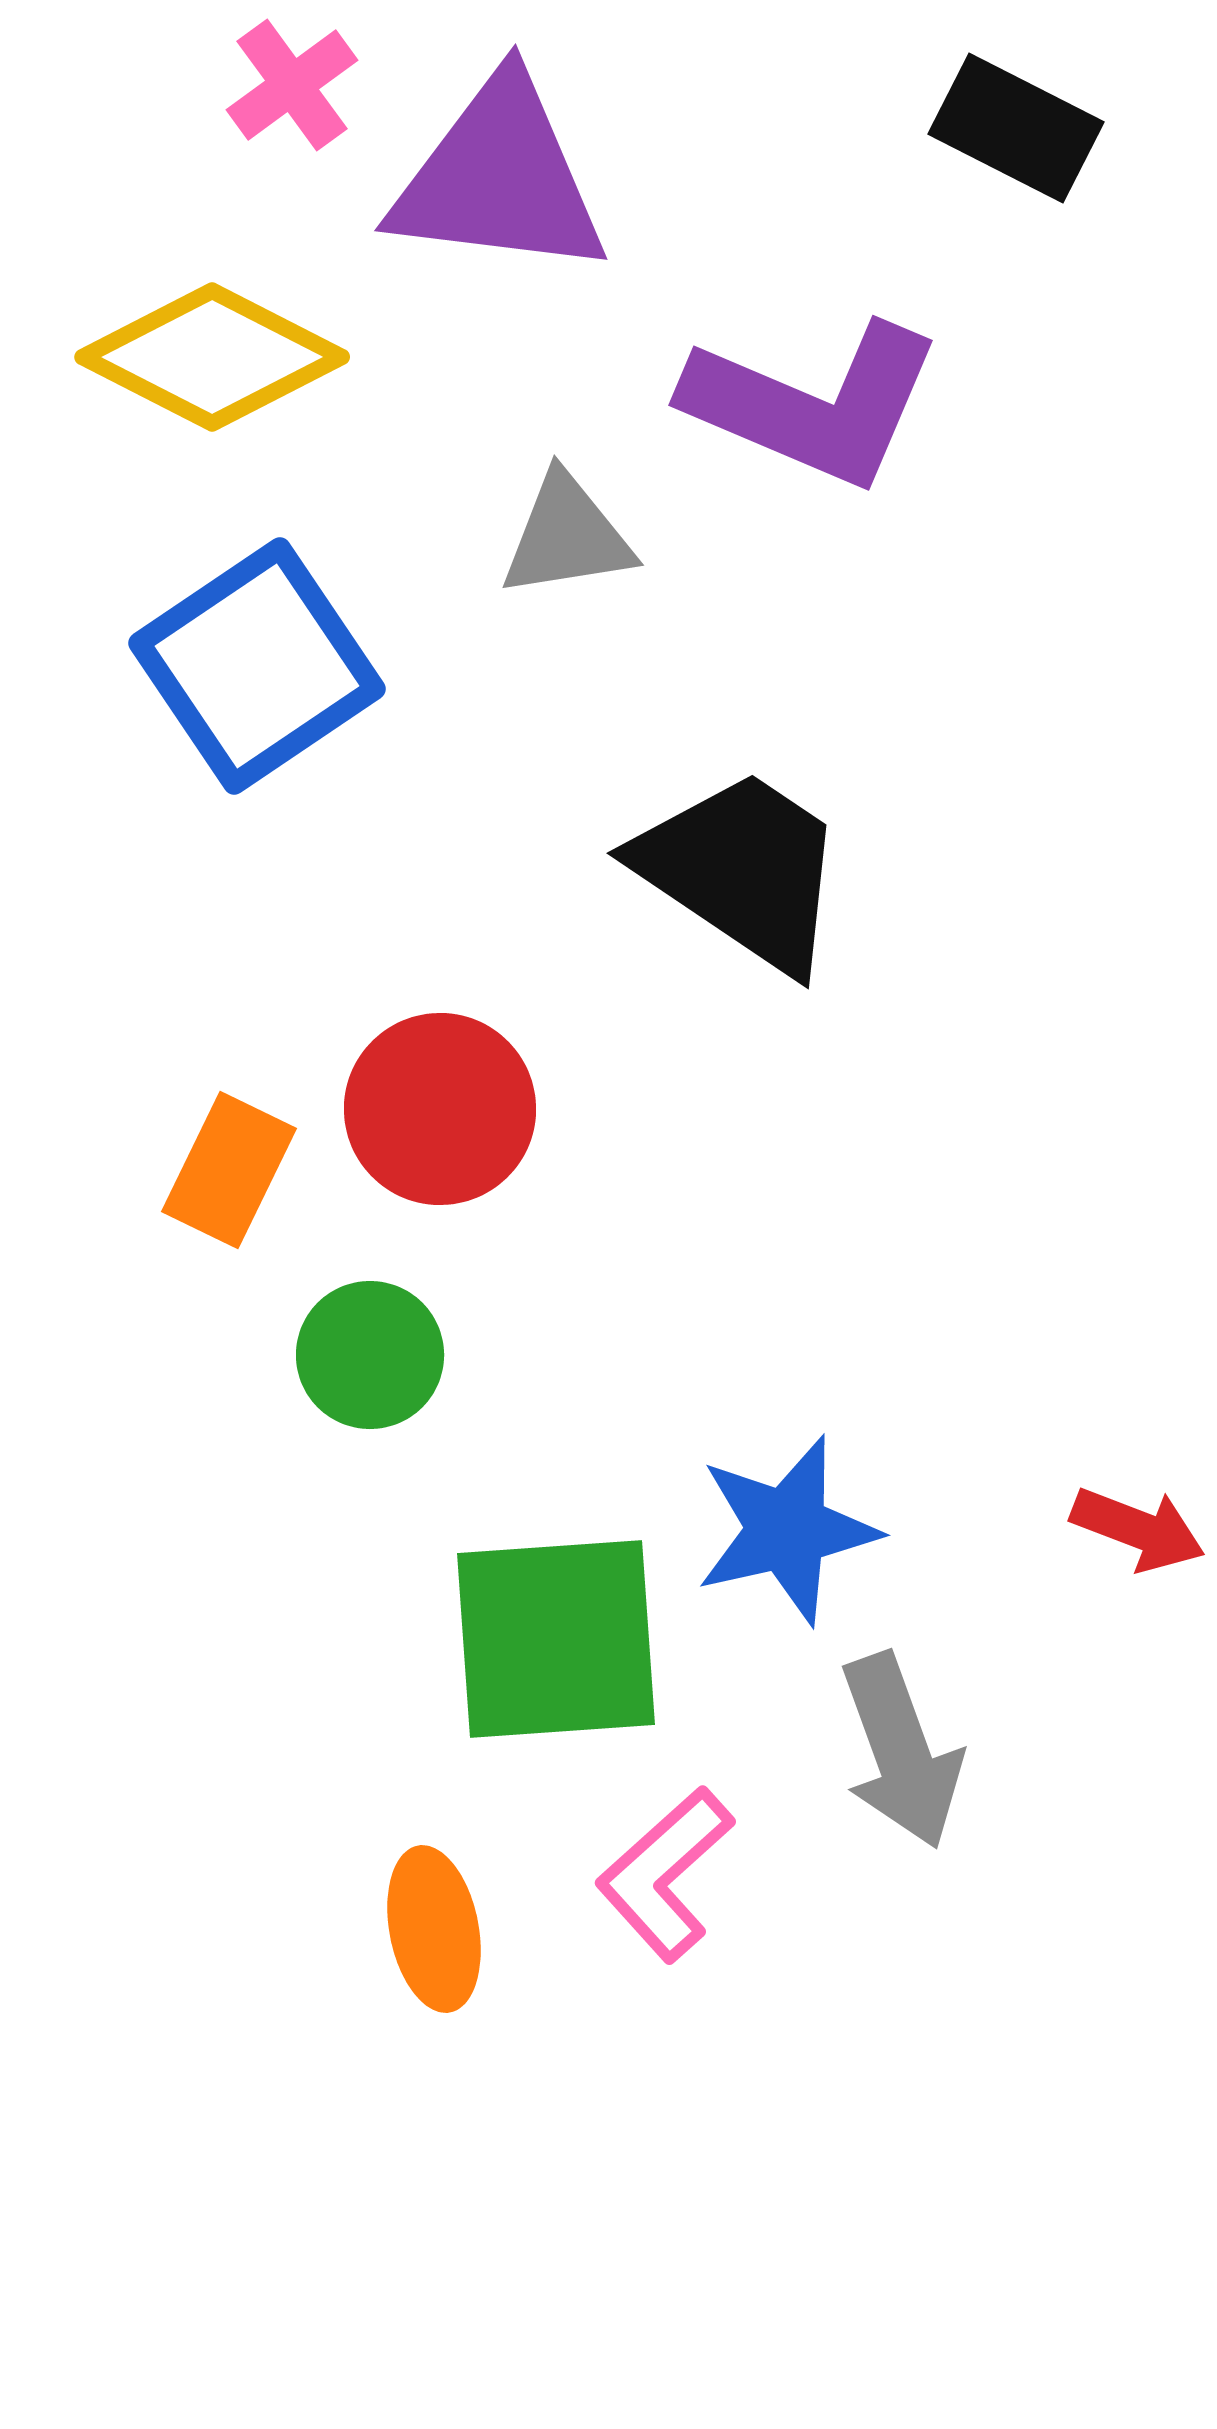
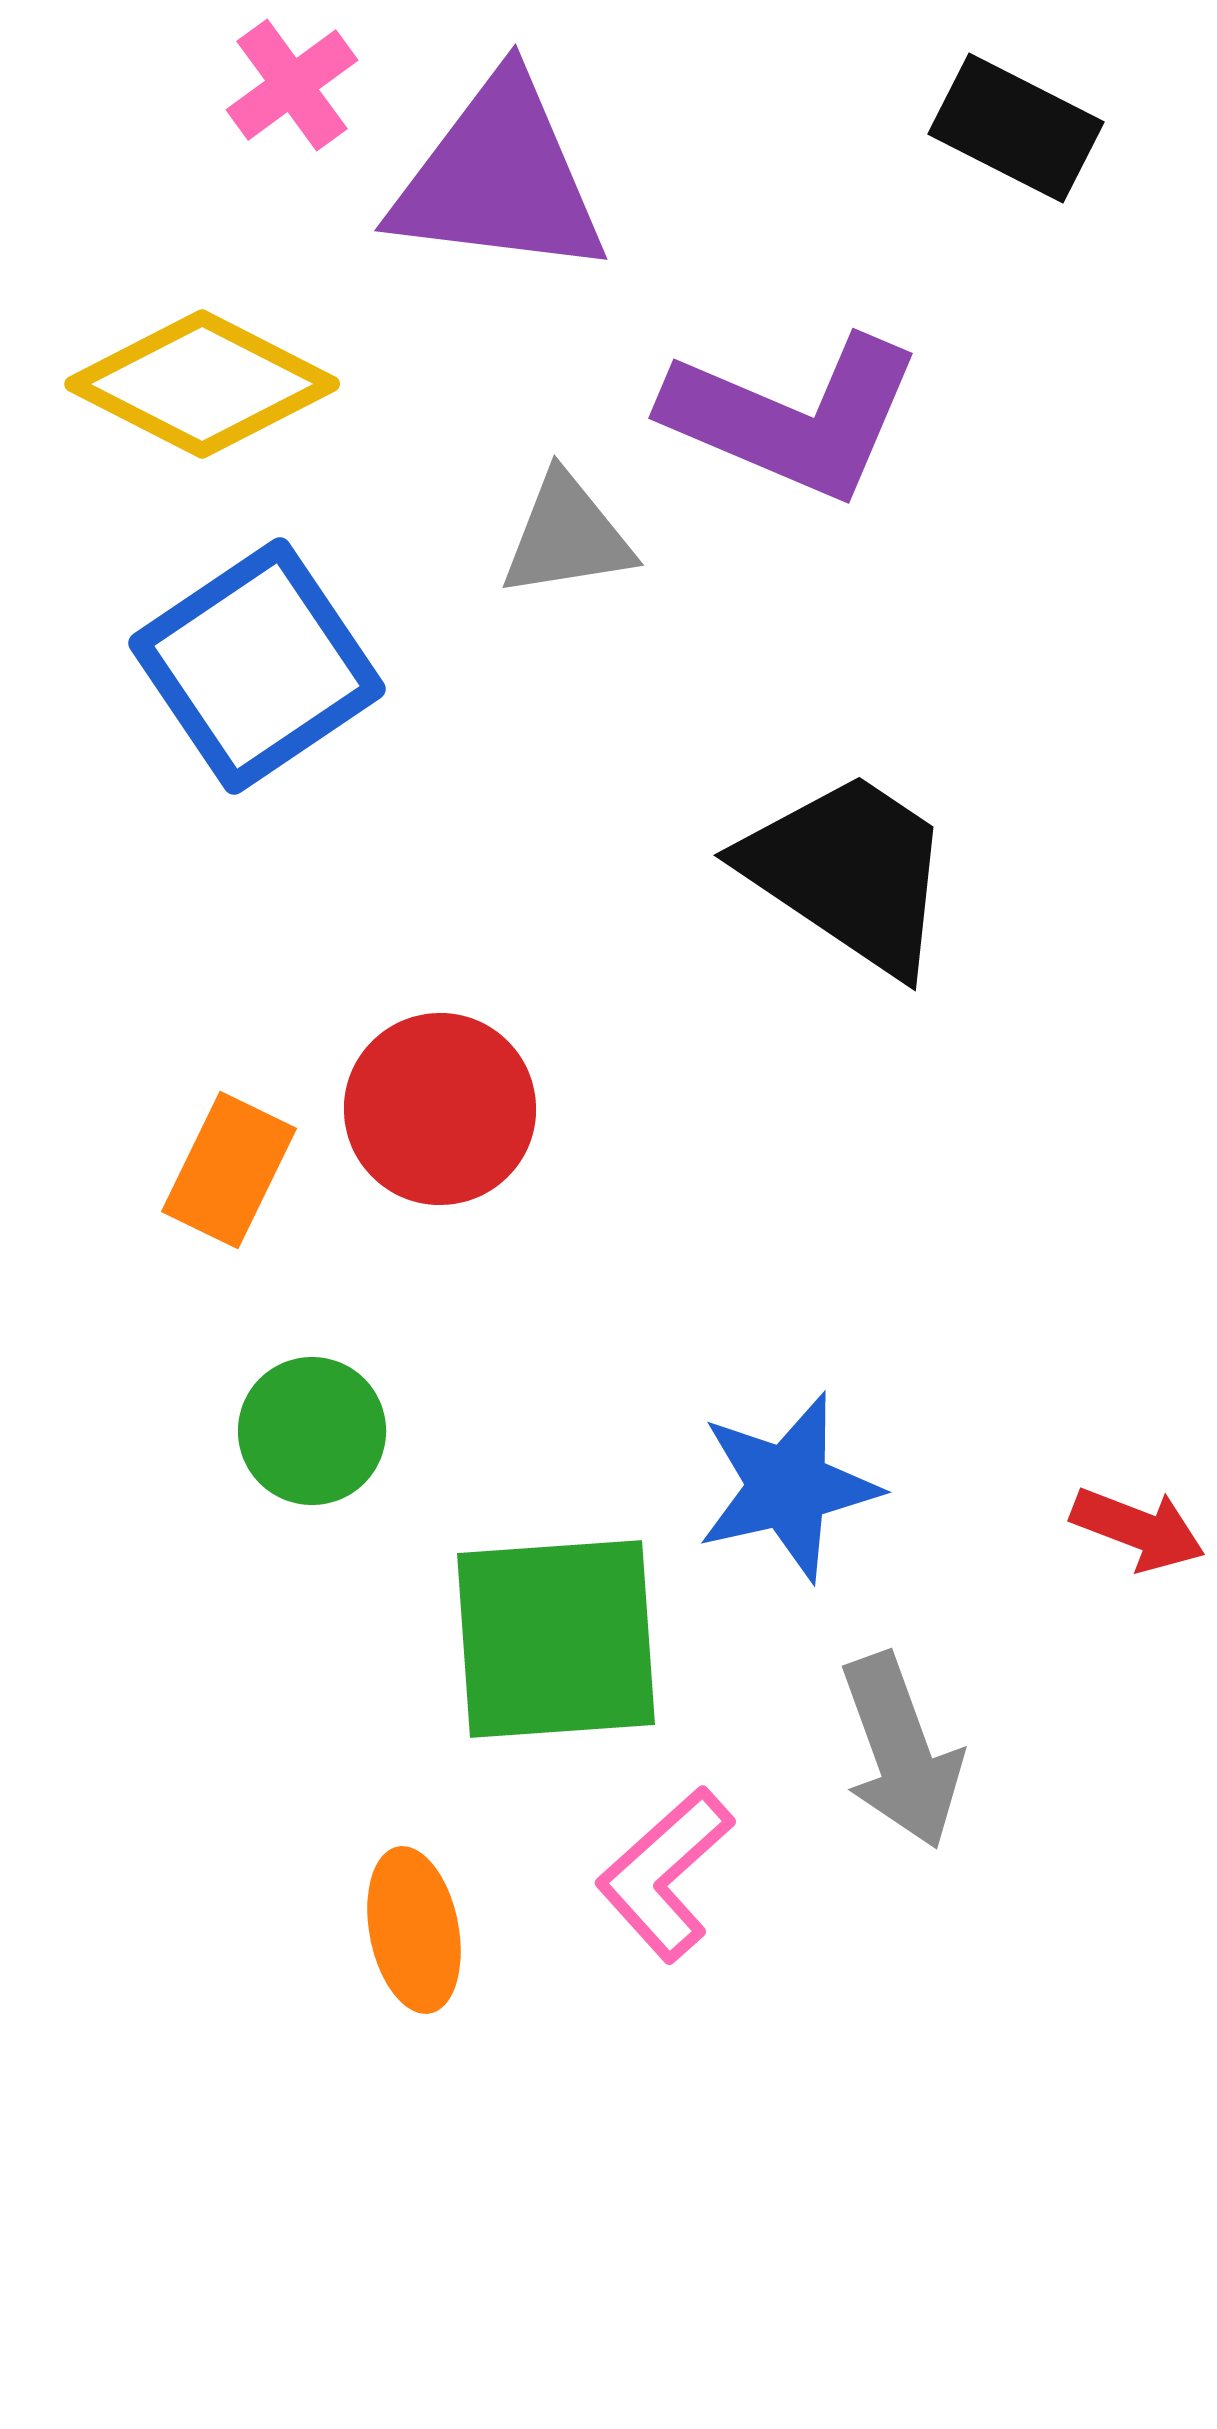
yellow diamond: moved 10 px left, 27 px down
purple L-shape: moved 20 px left, 13 px down
black trapezoid: moved 107 px right, 2 px down
green circle: moved 58 px left, 76 px down
blue star: moved 1 px right, 43 px up
orange ellipse: moved 20 px left, 1 px down
